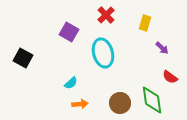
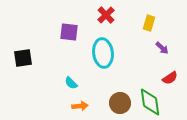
yellow rectangle: moved 4 px right
purple square: rotated 24 degrees counterclockwise
cyan ellipse: rotated 8 degrees clockwise
black square: rotated 36 degrees counterclockwise
red semicircle: moved 1 px down; rotated 70 degrees counterclockwise
cyan semicircle: rotated 88 degrees clockwise
green diamond: moved 2 px left, 2 px down
orange arrow: moved 2 px down
